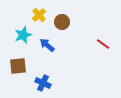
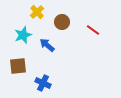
yellow cross: moved 2 px left, 3 px up
red line: moved 10 px left, 14 px up
